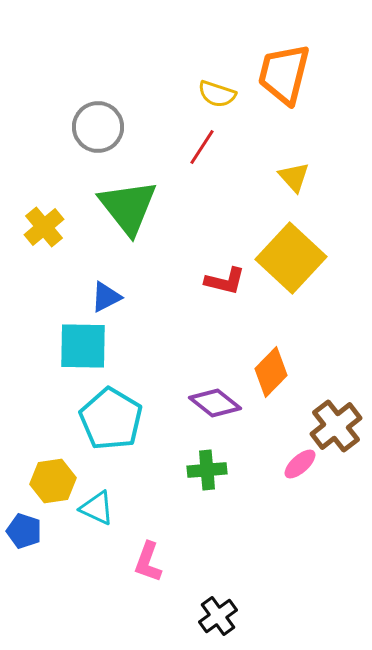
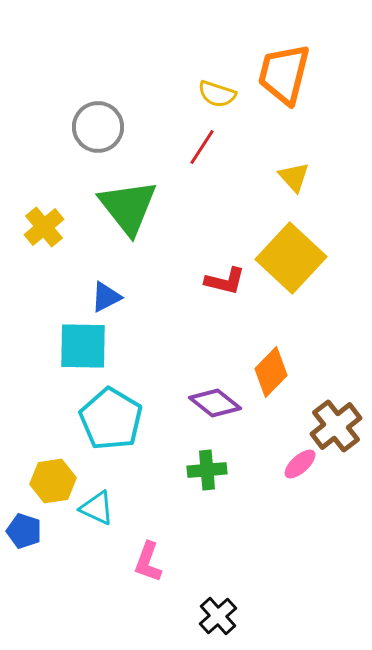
black cross: rotated 6 degrees counterclockwise
